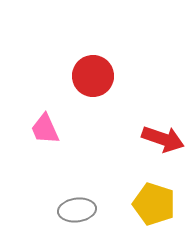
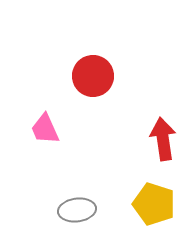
red arrow: rotated 117 degrees counterclockwise
